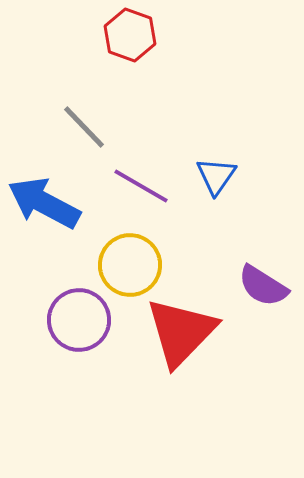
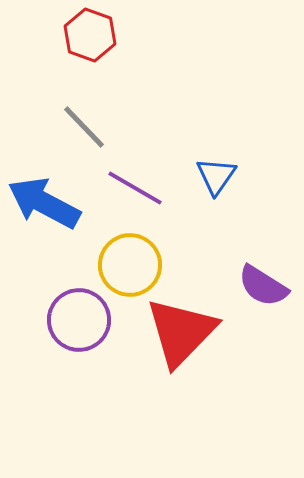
red hexagon: moved 40 px left
purple line: moved 6 px left, 2 px down
